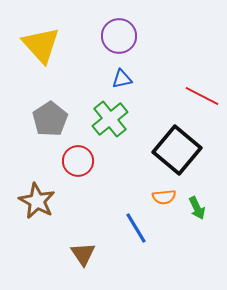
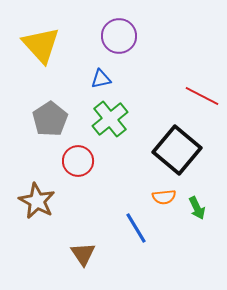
blue triangle: moved 21 px left
